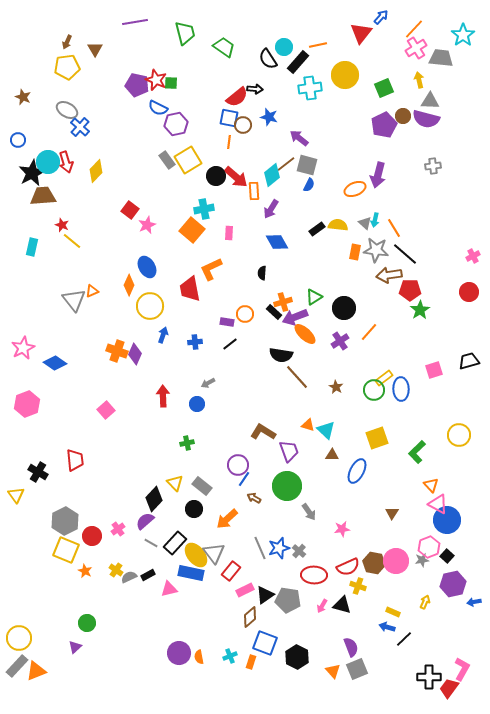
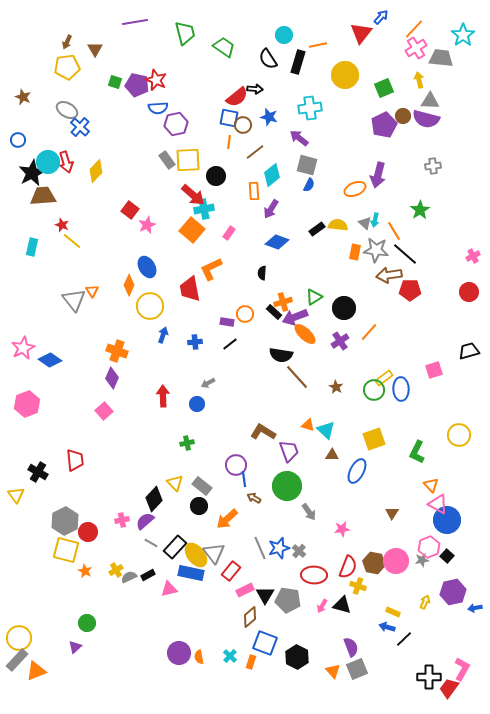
cyan circle at (284, 47): moved 12 px up
black rectangle at (298, 62): rotated 25 degrees counterclockwise
green square at (171, 83): moved 56 px left, 1 px up; rotated 16 degrees clockwise
cyan cross at (310, 88): moved 20 px down
blue semicircle at (158, 108): rotated 30 degrees counterclockwise
yellow square at (188, 160): rotated 28 degrees clockwise
brown line at (286, 164): moved 31 px left, 12 px up
red arrow at (236, 177): moved 43 px left, 18 px down
orange line at (394, 228): moved 3 px down
pink rectangle at (229, 233): rotated 32 degrees clockwise
blue diamond at (277, 242): rotated 40 degrees counterclockwise
orange triangle at (92, 291): rotated 40 degrees counterclockwise
green star at (420, 310): moved 100 px up
purple diamond at (135, 354): moved 23 px left, 24 px down
black trapezoid at (469, 361): moved 10 px up
blue diamond at (55, 363): moved 5 px left, 3 px up
pink square at (106, 410): moved 2 px left, 1 px down
yellow square at (377, 438): moved 3 px left, 1 px down
green L-shape at (417, 452): rotated 20 degrees counterclockwise
purple circle at (238, 465): moved 2 px left
blue line at (244, 479): rotated 42 degrees counterclockwise
black circle at (194, 509): moved 5 px right, 3 px up
pink cross at (118, 529): moved 4 px right, 9 px up; rotated 24 degrees clockwise
red circle at (92, 536): moved 4 px left, 4 px up
black rectangle at (175, 543): moved 4 px down
yellow square at (66, 550): rotated 8 degrees counterclockwise
red semicircle at (348, 567): rotated 45 degrees counterclockwise
yellow cross at (116, 570): rotated 24 degrees clockwise
purple hexagon at (453, 584): moved 8 px down
black triangle at (265, 595): rotated 24 degrees counterclockwise
blue arrow at (474, 602): moved 1 px right, 6 px down
cyan cross at (230, 656): rotated 24 degrees counterclockwise
gray rectangle at (17, 666): moved 6 px up
